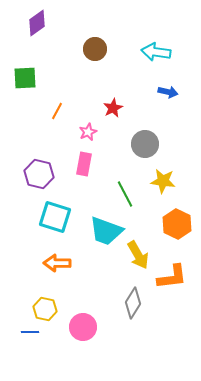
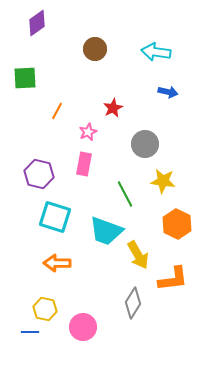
orange L-shape: moved 1 px right, 2 px down
